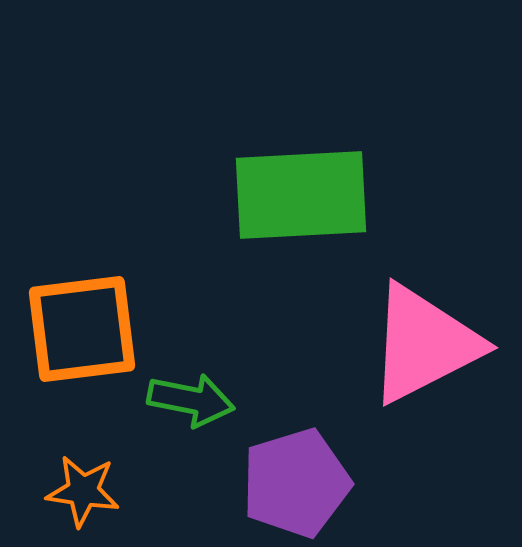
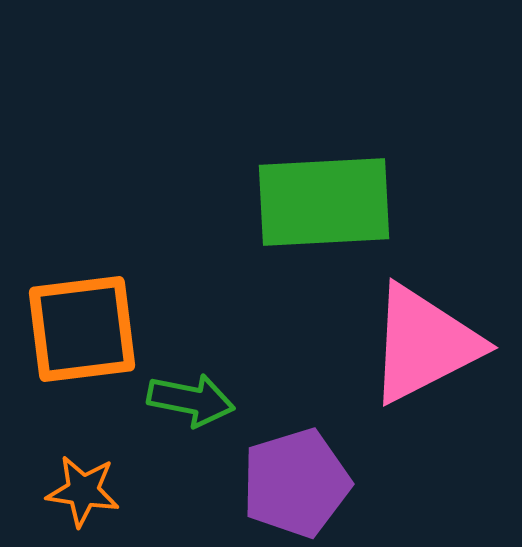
green rectangle: moved 23 px right, 7 px down
